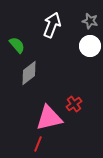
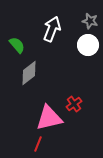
white arrow: moved 4 px down
white circle: moved 2 px left, 1 px up
